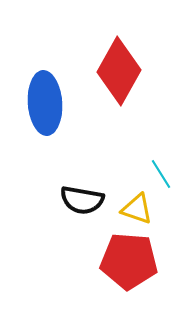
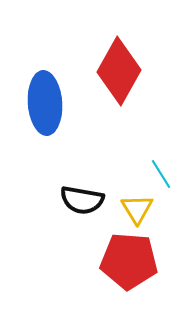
yellow triangle: rotated 40 degrees clockwise
